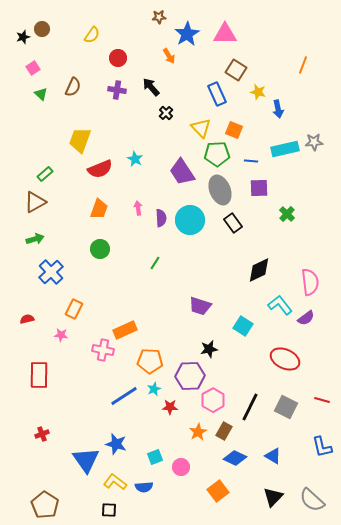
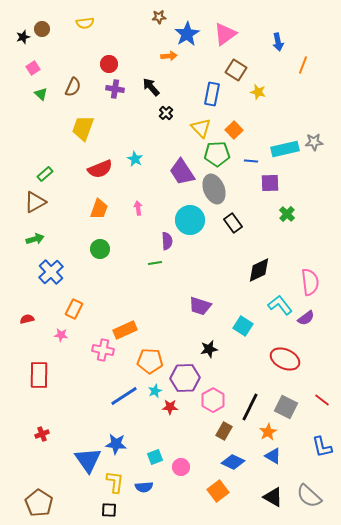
pink triangle at (225, 34): rotated 35 degrees counterclockwise
yellow semicircle at (92, 35): moved 7 px left, 12 px up; rotated 48 degrees clockwise
orange arrow at (169, 56): rotated 63 degrees counterclockwise
red circle at (118, 58): moved 9 px left, 6 px down
purple cross at (117, 90): moved 2 px left, 1 px up
blue rectangle at (217, 94): moved 5 px left; rotated 35 degrees clockwise
blue arrow at (278, 109): moved 67 px up
orange square at (234, 130): rotated 24 degrees clockwise
yellow trapezoid at (80, 140): moved 3 px right, 12 px up
purple square at (259, 188): moved 11 px right, 5 px up
gray ellipse at (220, 190): moved 6 px left, 1 px up
purple semicircle at (161, 218): moved 6 px right, 23 px down
green line at (155, 263): rotated 48 degrees clockwise
purple hexagon at (190, 376): moved 5 px left, 2 px down
cyan star at (154, 389): moved 1 px right, 2 px down
red line at (322, 400): rotated 21 degrees clockwise
orange star at (198, 432): moved 70 px right
blue star at (116, 444): rotated 10 degrees counterclockwise
blue diamond at (235, 458): moved 2 px left, 4 px down
blue triangle at (86, 460): moved 2 px right
yellow L-shape at (115, 482): rotated 60 degrees clockwise
black triangle at (273, 497): rotated 45 degrees counterclockwise
gray semicircle at (312, 500): moved 3 px left, 4 px up
brown pentagon at (45, 505): moved 6 px left, 2 px up
